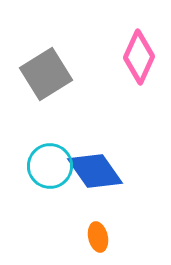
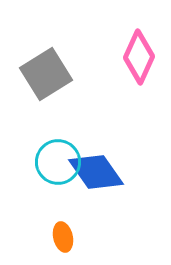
cyan circle: moved 8 px right, 4 px up
blue diamond: moved 1 px right, 1 px down
orange ellipse: moved 35 px left
